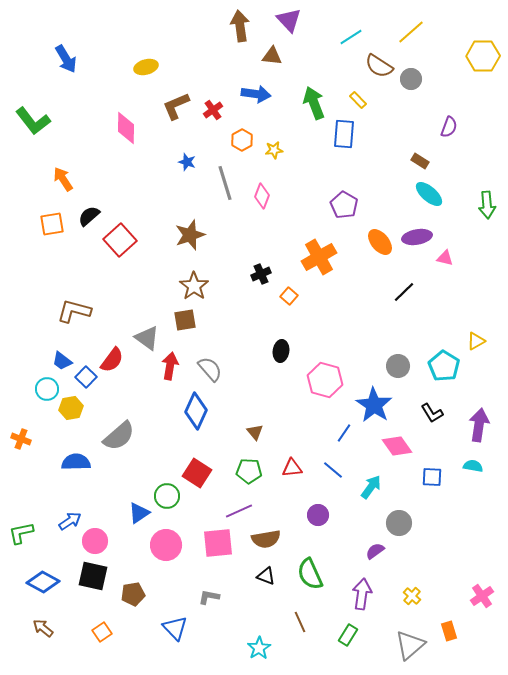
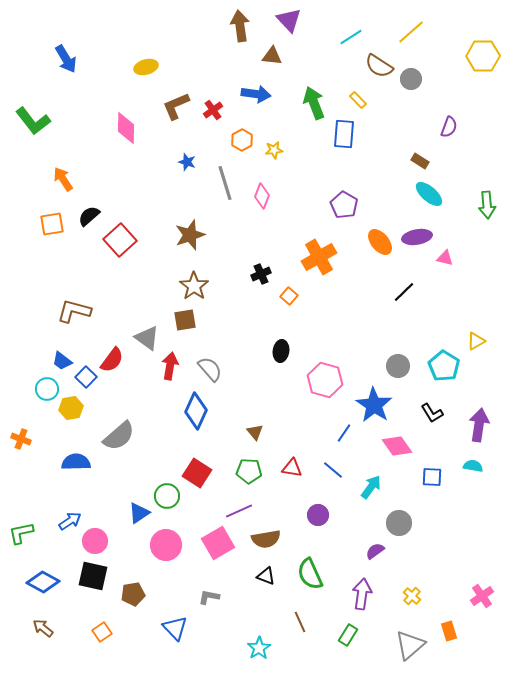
red triangle at (292, 468): rotated 15 degrees clockwise
pink square at (218, 543): rotated 24 degrees counterclockwise
